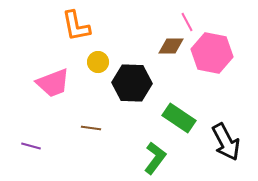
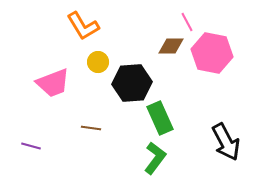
orange L-shape: moved 7 px right; rotated 20 degrees counterclockwise
black hexagon: rotated 6 degrees counterclockwise
green rectangle: moved 19 px left; rotated 32 degrees clockwise
